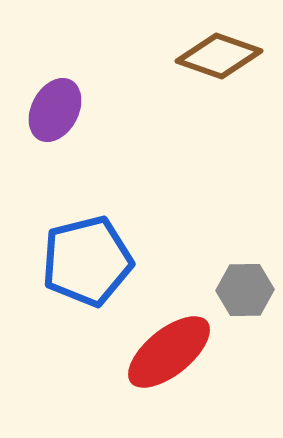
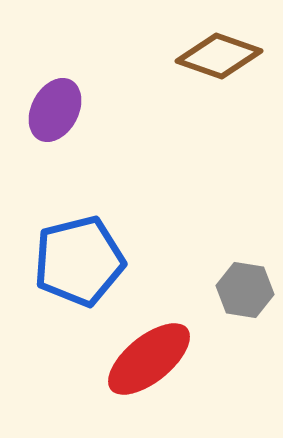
blue pentagon: moved 8 px left
gray hexagon: rotated 10 degrees clockwise
red ellipse: moved 20 px left, 7 px down
